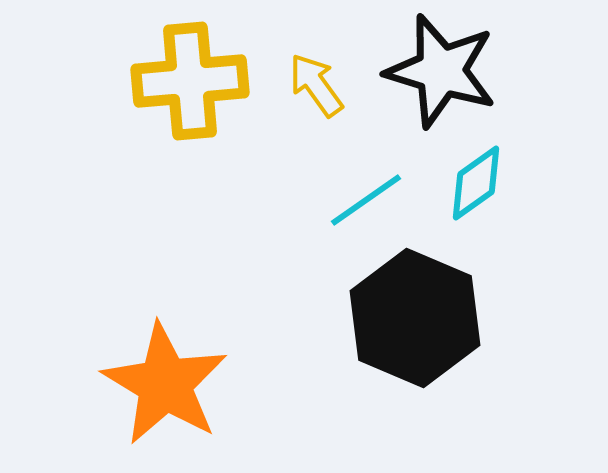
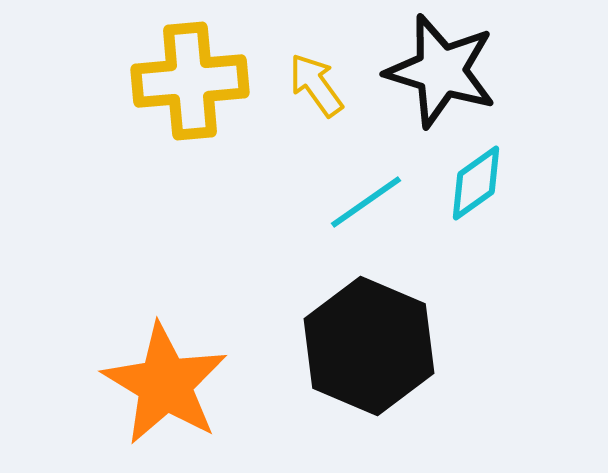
cyan line: moved 2 px down
black hexagon: moved 46 px left, 28 px down
